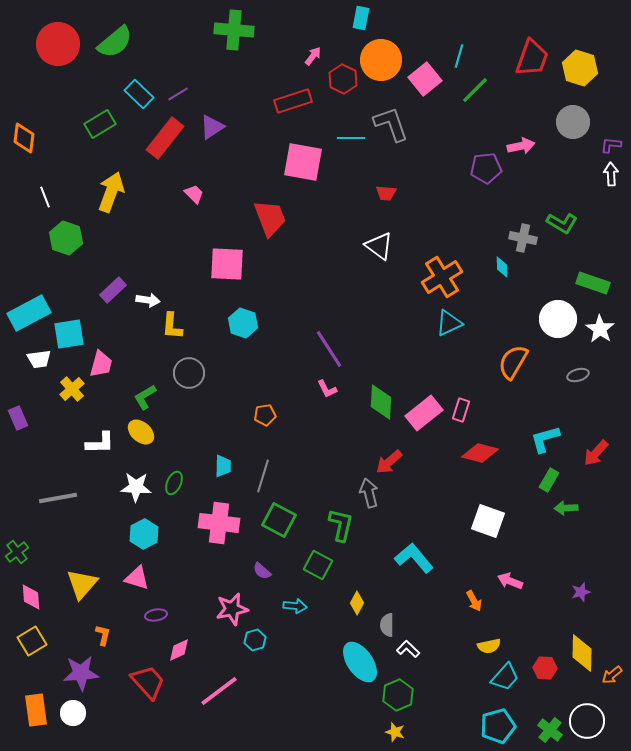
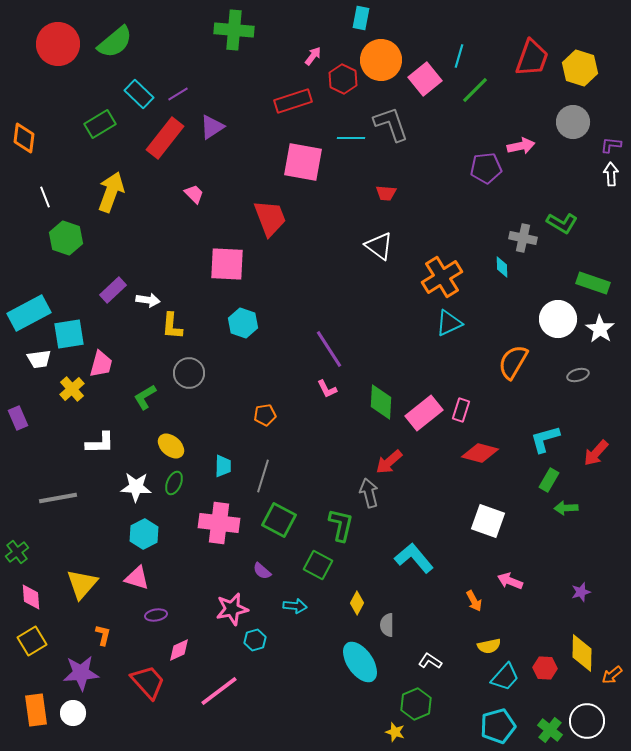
yellow ellipse at (141, 432): moved 30 px right, 14 px down
white L-shape at (408, 649): moved 22 px right, 12 px down; rotated 10 degrees counterclockwise
green hexagon at (398, 695): moved 18 px right, 9 px down
